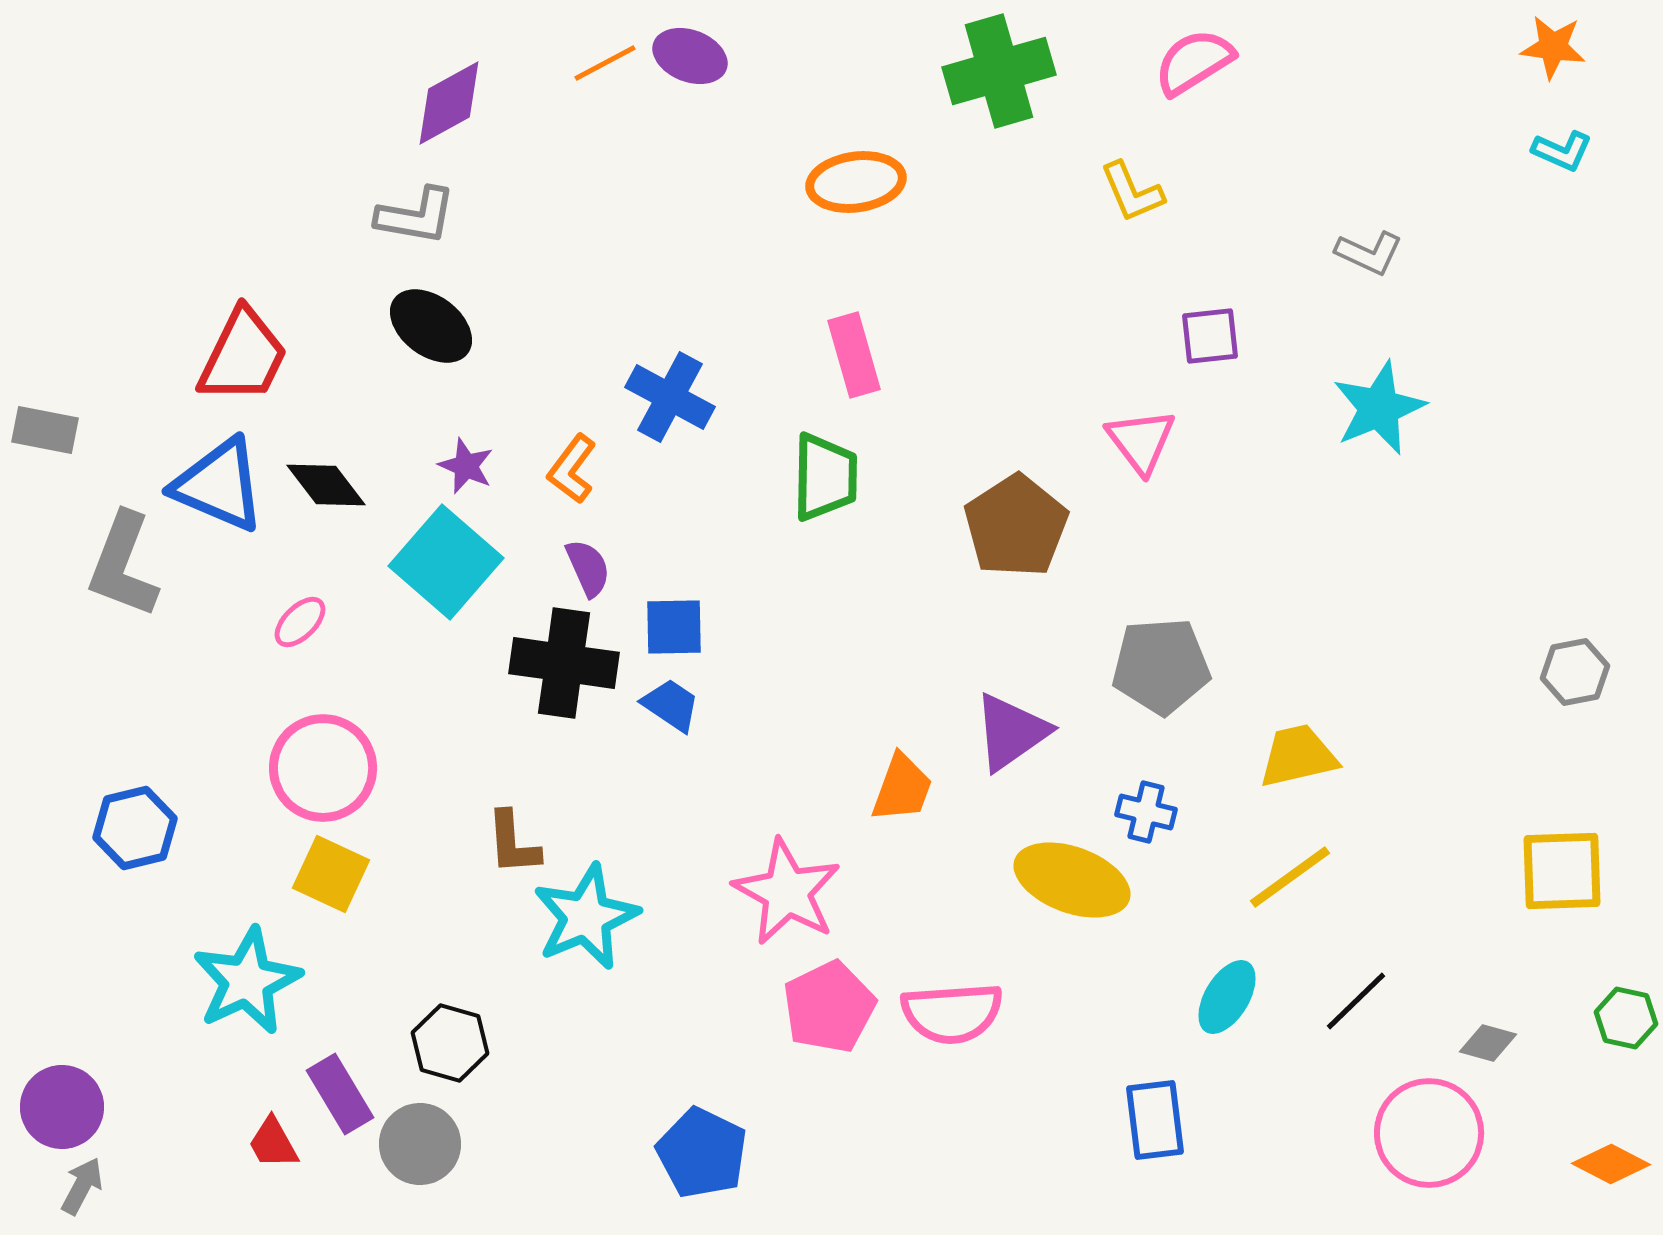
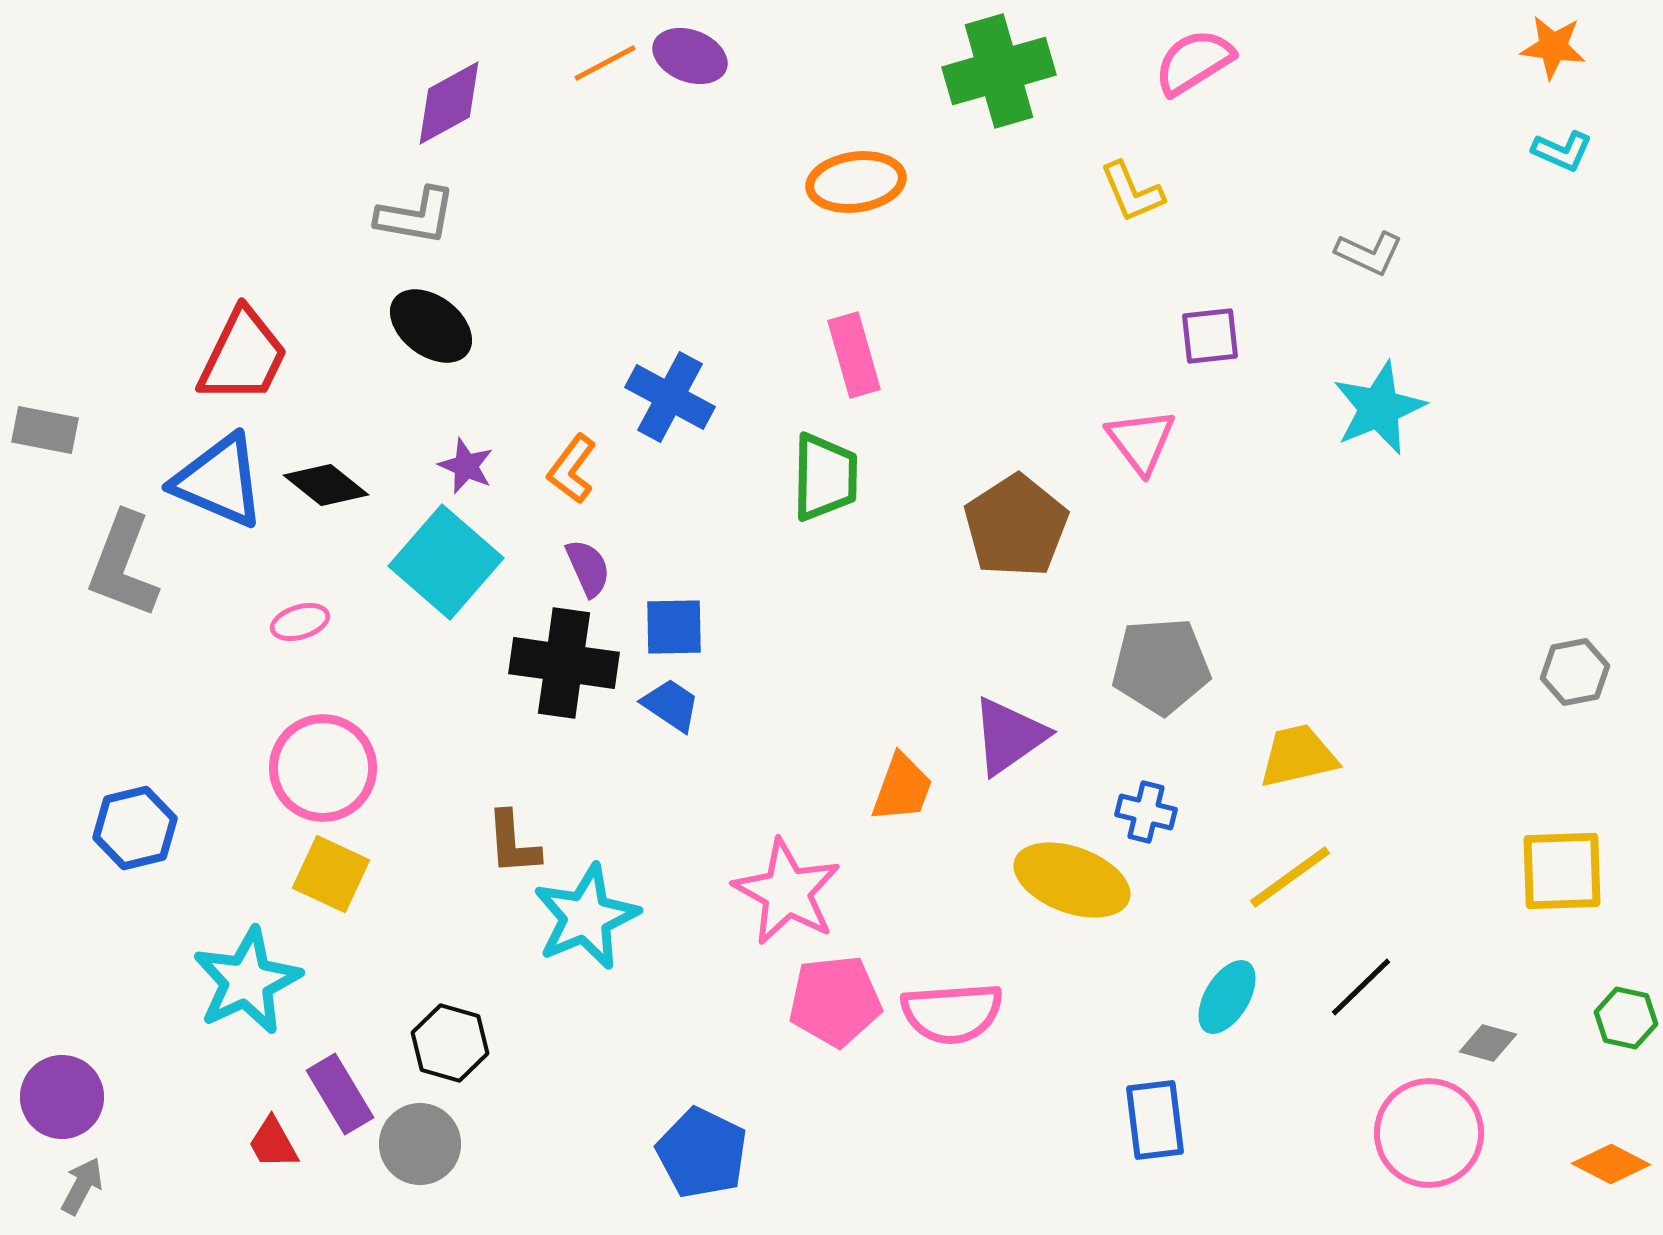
blue triangle at (219, 485): moved 4 px up
black diamond at (326, 485): rotated 14 degrees counterclockwise
pink ellipse at (300, 622): rotated 28 degrees clockwise
purple triangle at (1011, 732): moved 2 px left, 4 px down
black line at (1356, 1001): moved 5 px right, 14 px up
pink pentagon at (829, 1007): moved 6 px right, 6 px up; rotated 20 degrees clockwise
purple circle at (62, 1107): moved 10 px up
